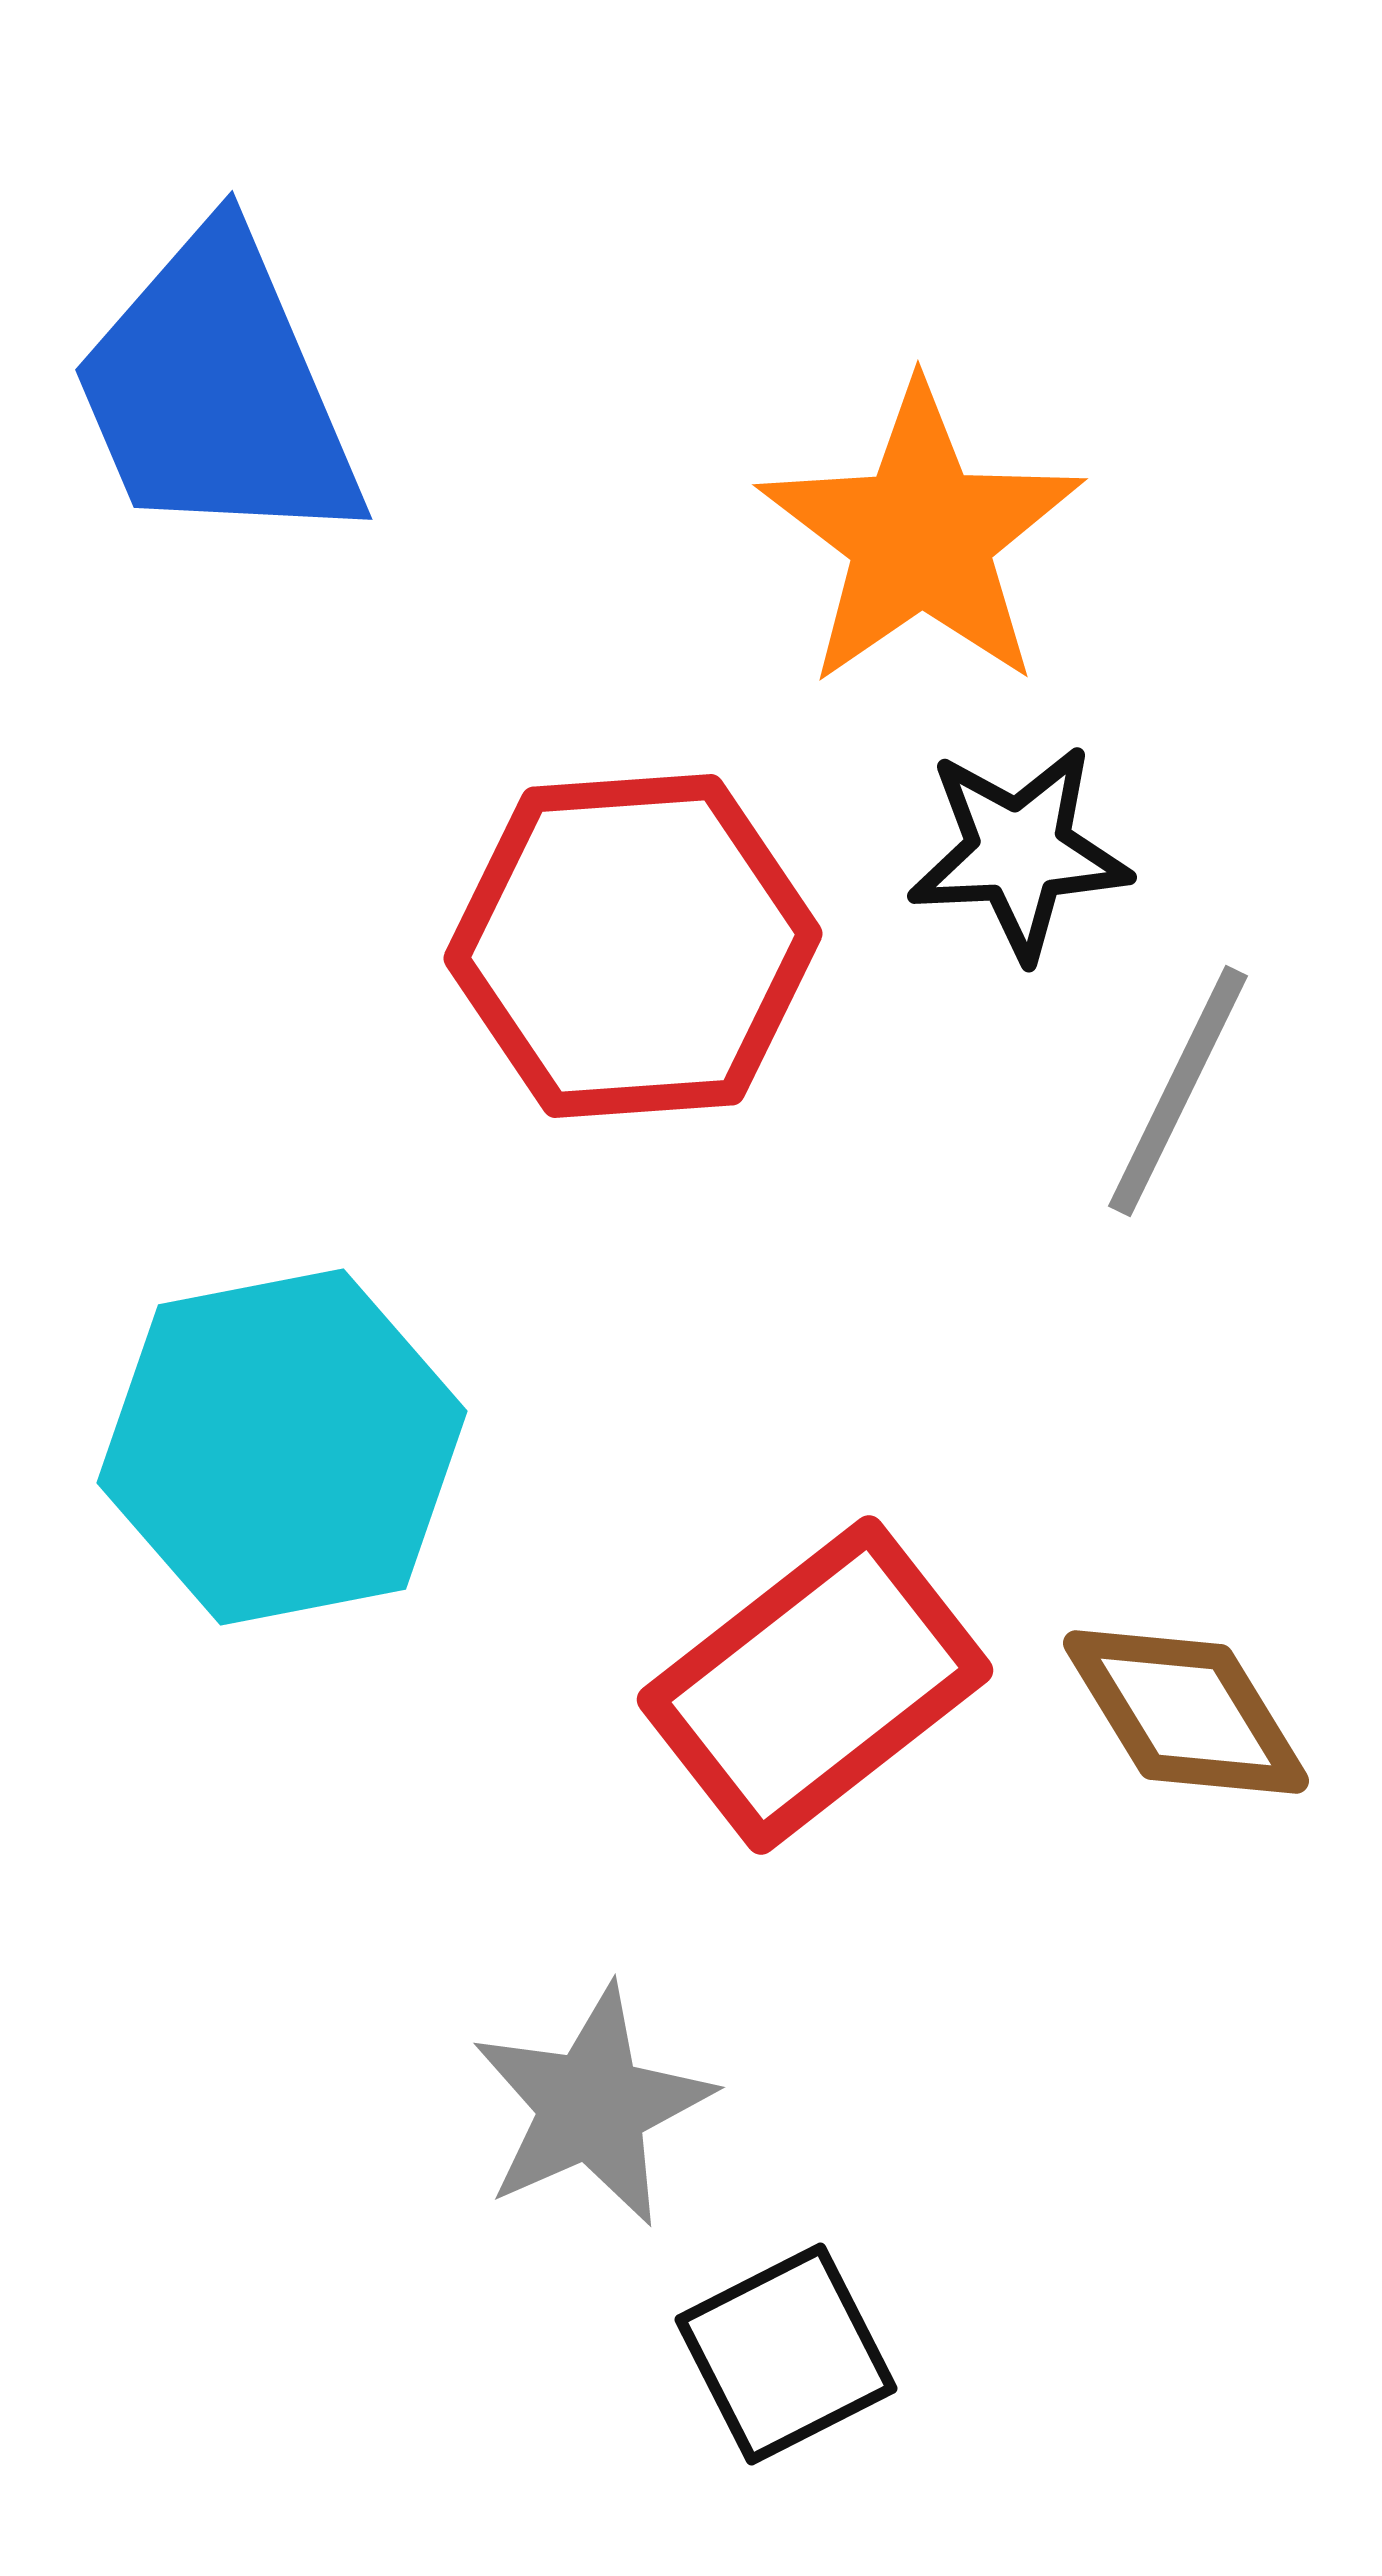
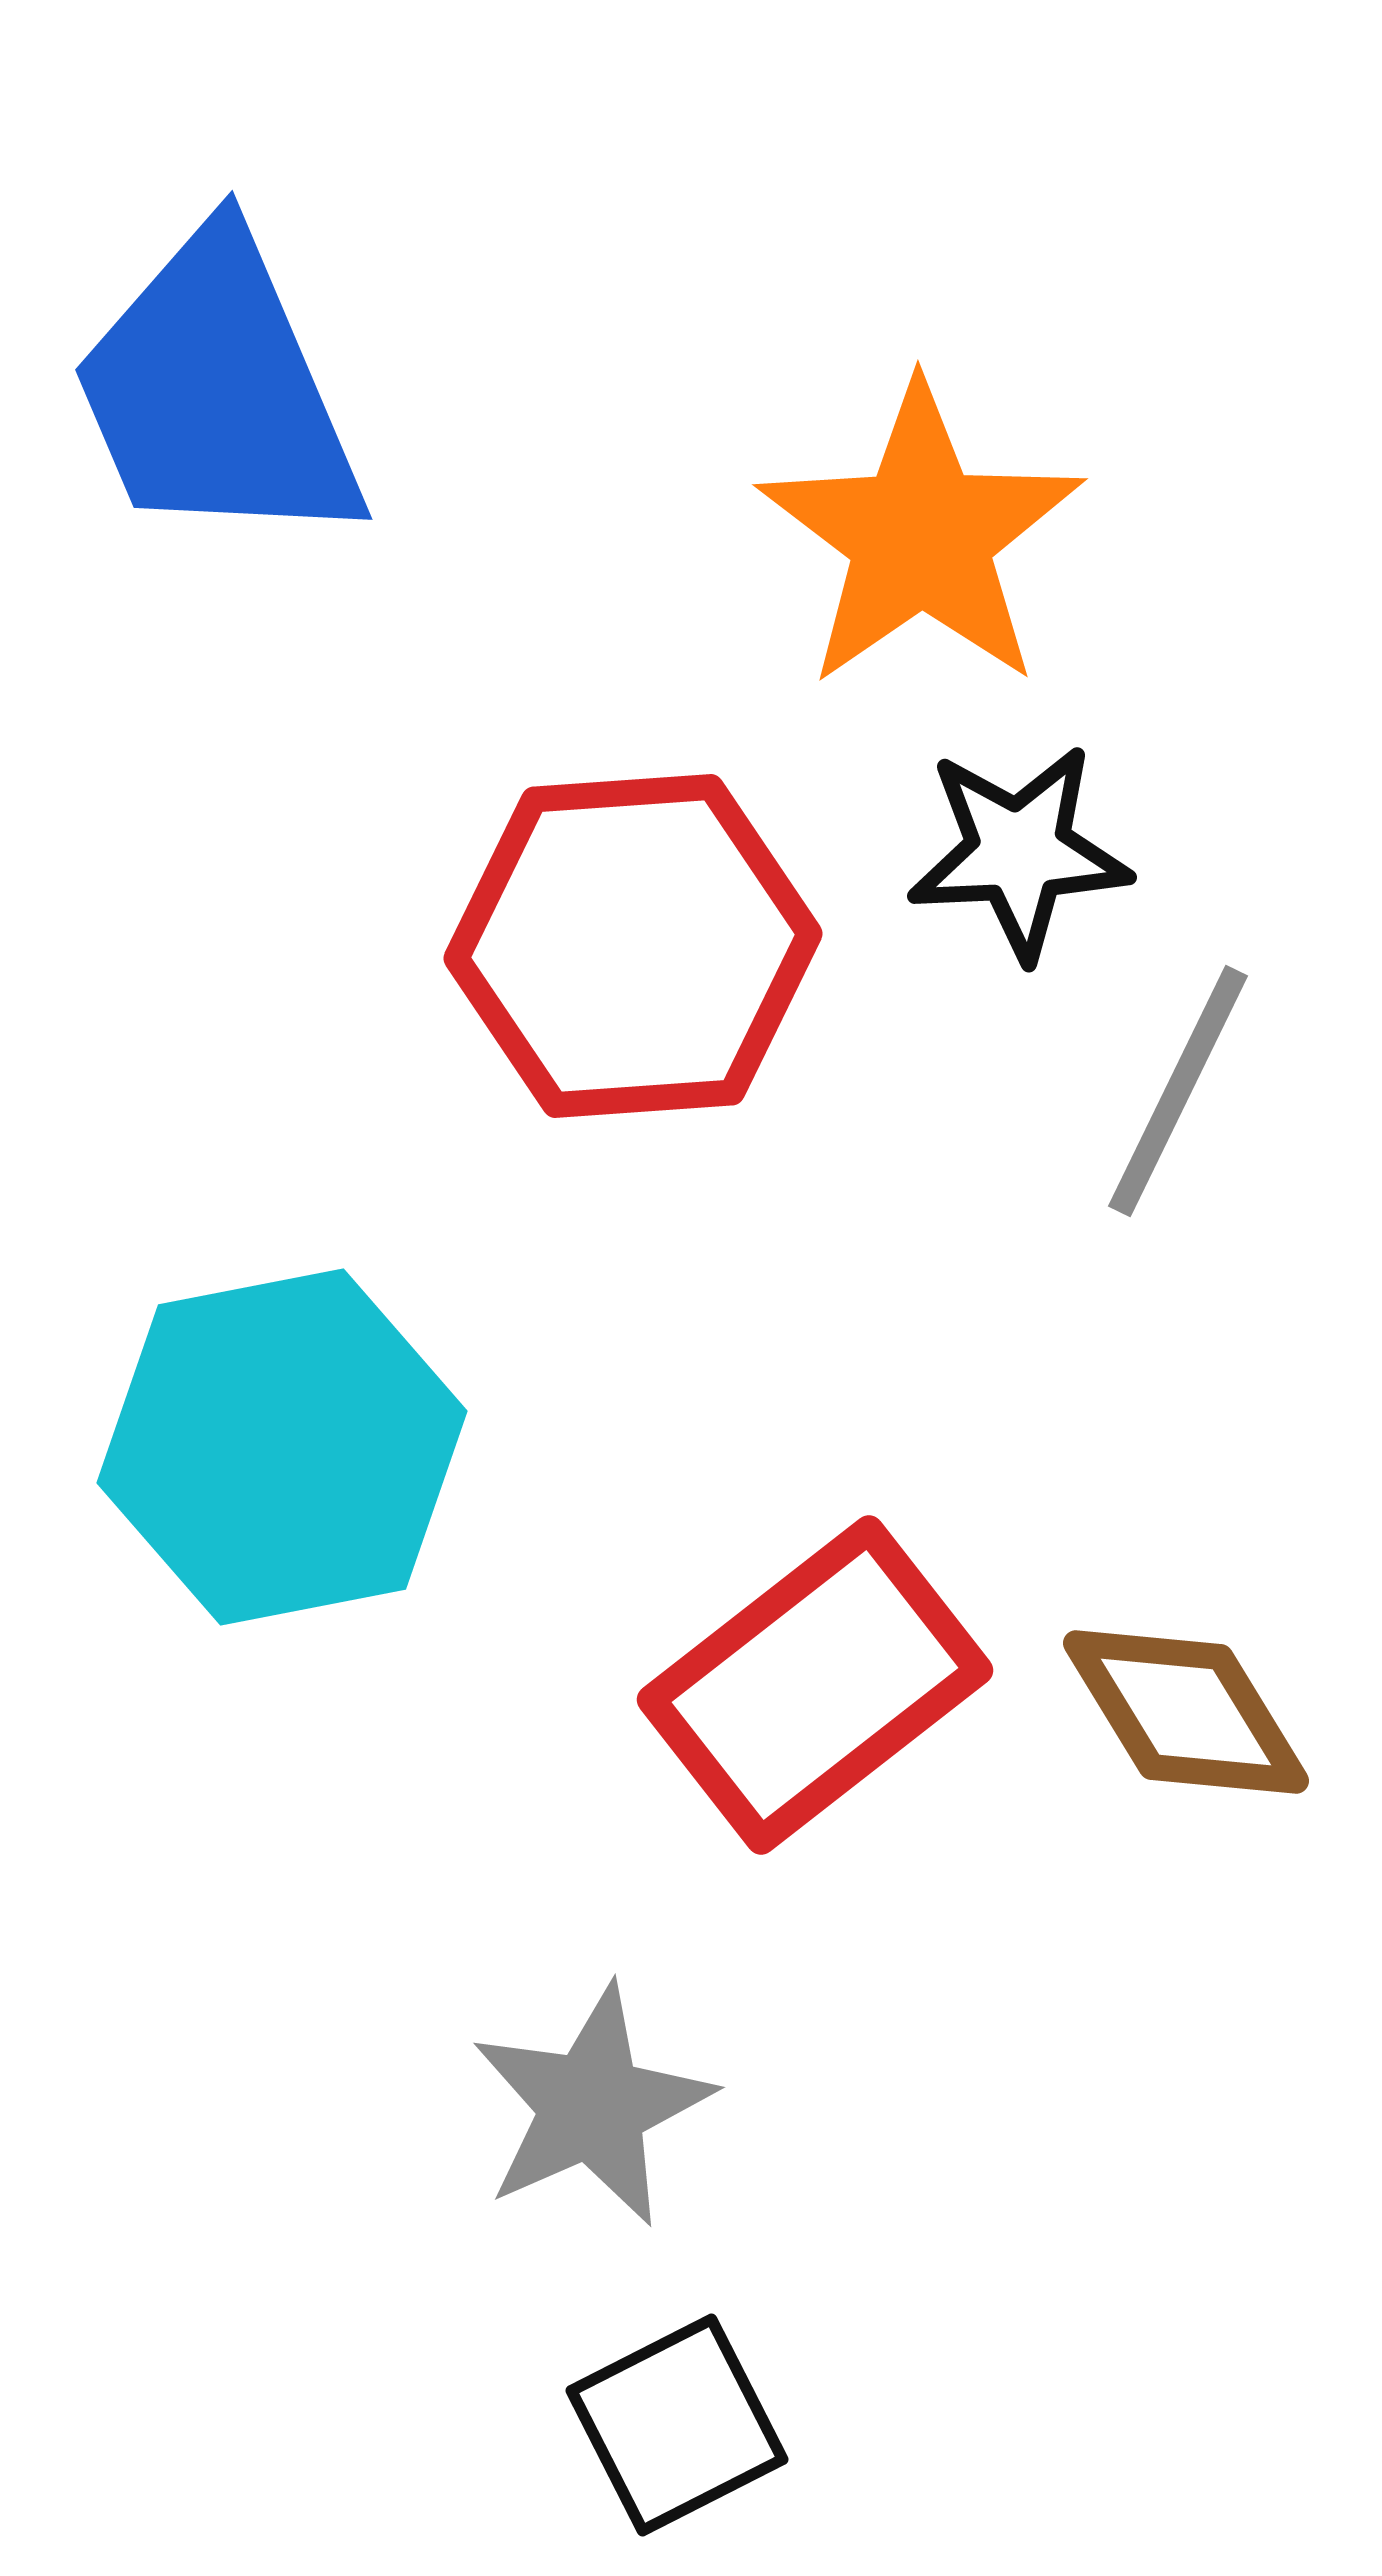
black square: moved 109 px left, 71 px down
